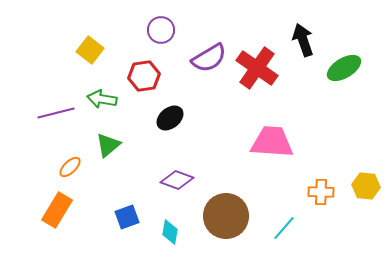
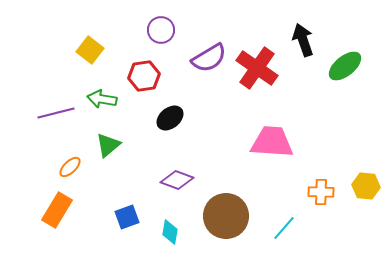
green ellipse: moved 1 px right, 2 px up; rotated 8 degrees counterclockwise
